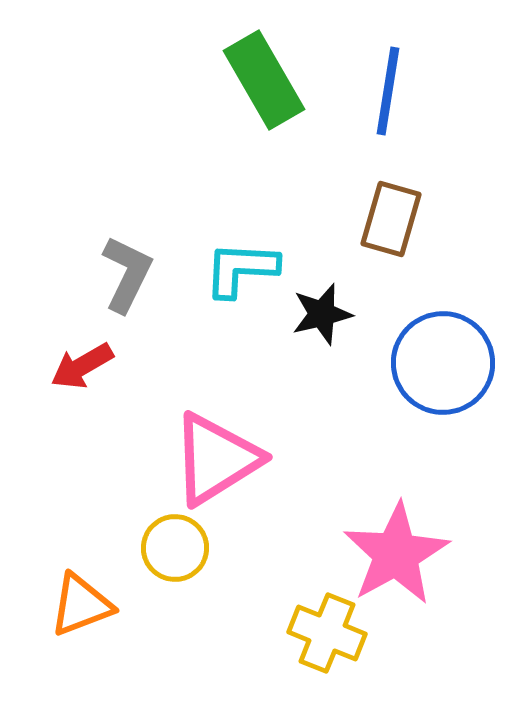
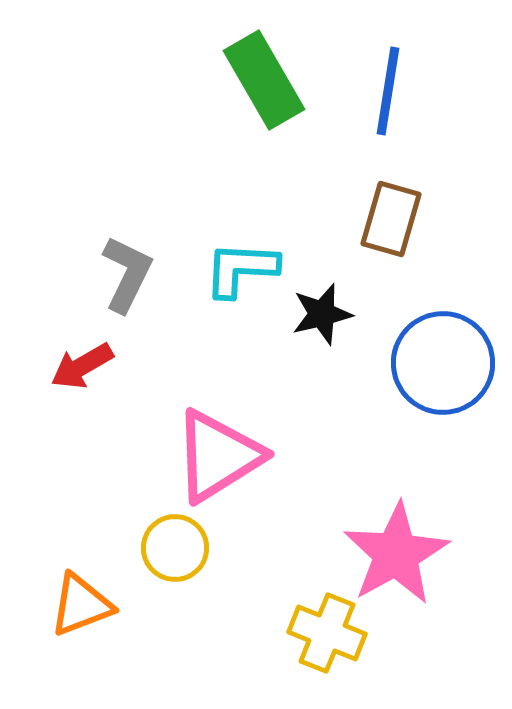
pink triangle: moved 2 px right, 3 px up
